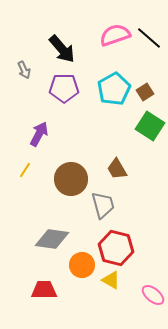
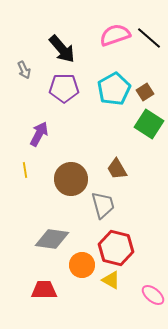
green square: moved 1 px left, 2 px up
yellow line: rotated 42 degrees counterclockwise
